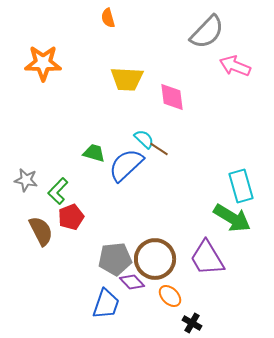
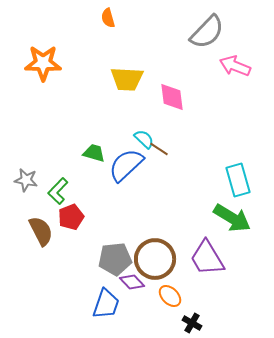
cyan rectangle: moved 3 px left, 6 px up
